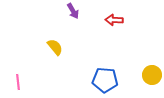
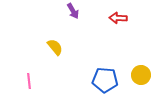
red arrow: moved 4 px right, 2 px up
yellow circle: moved 11 px left
pink line: moved 11 px right, 1 px up
